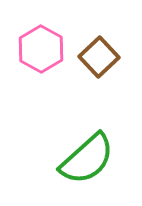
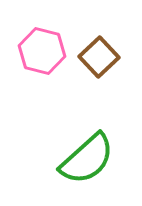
pink hexagon: moved 1 px right, 2 px down; rotated 15 degrees counterclockwise
